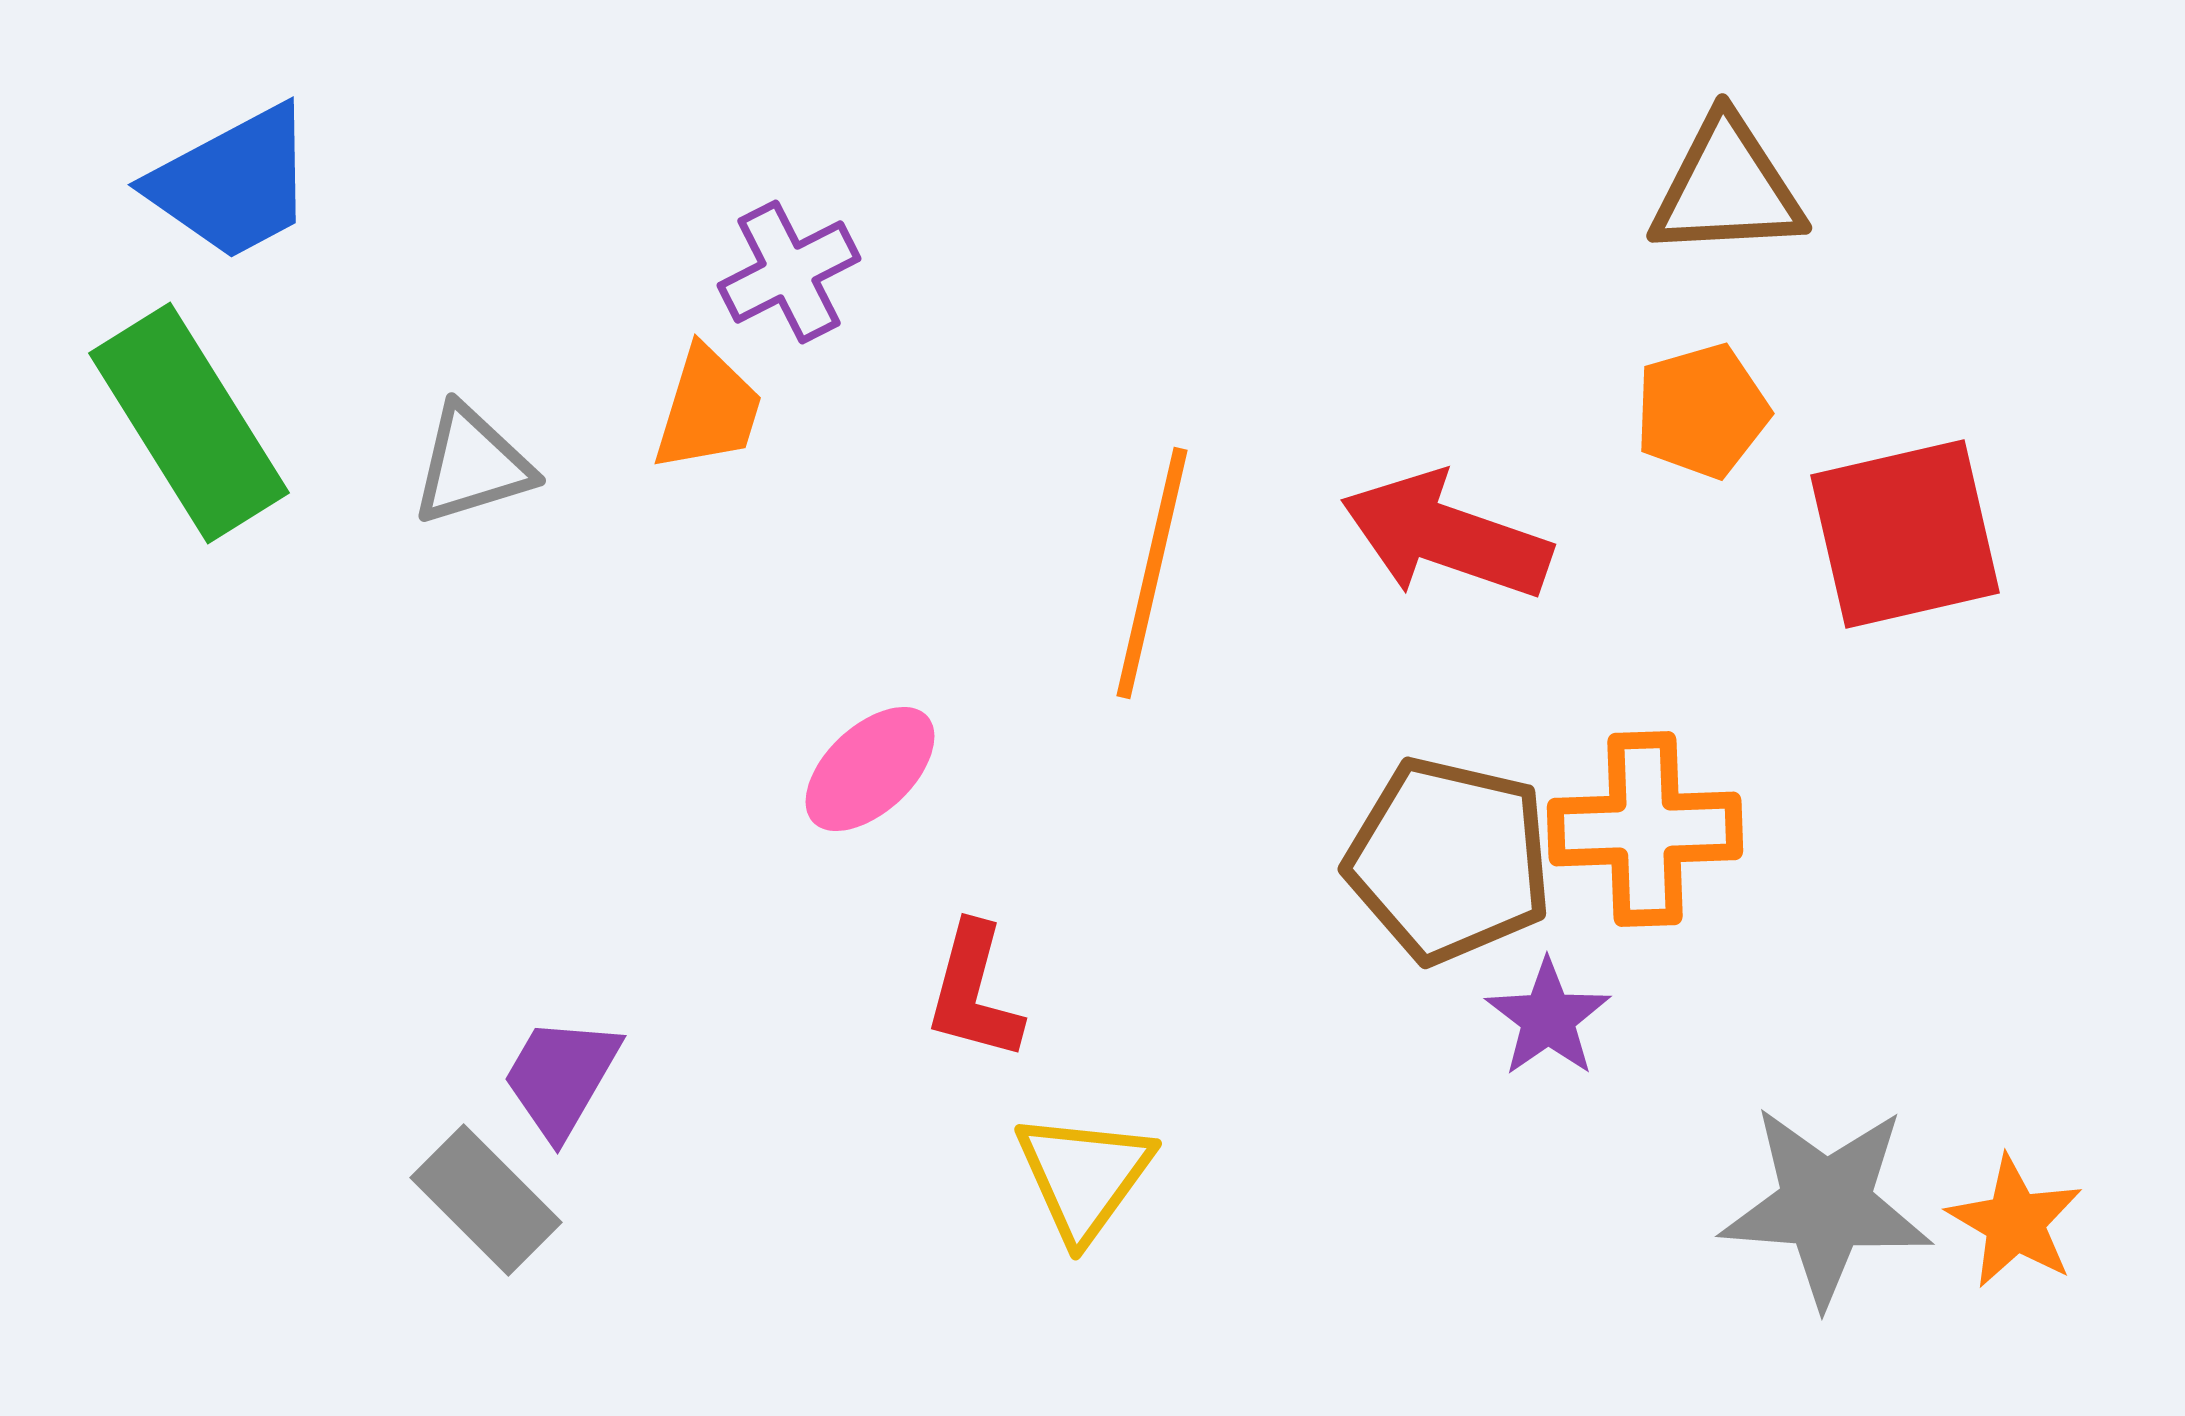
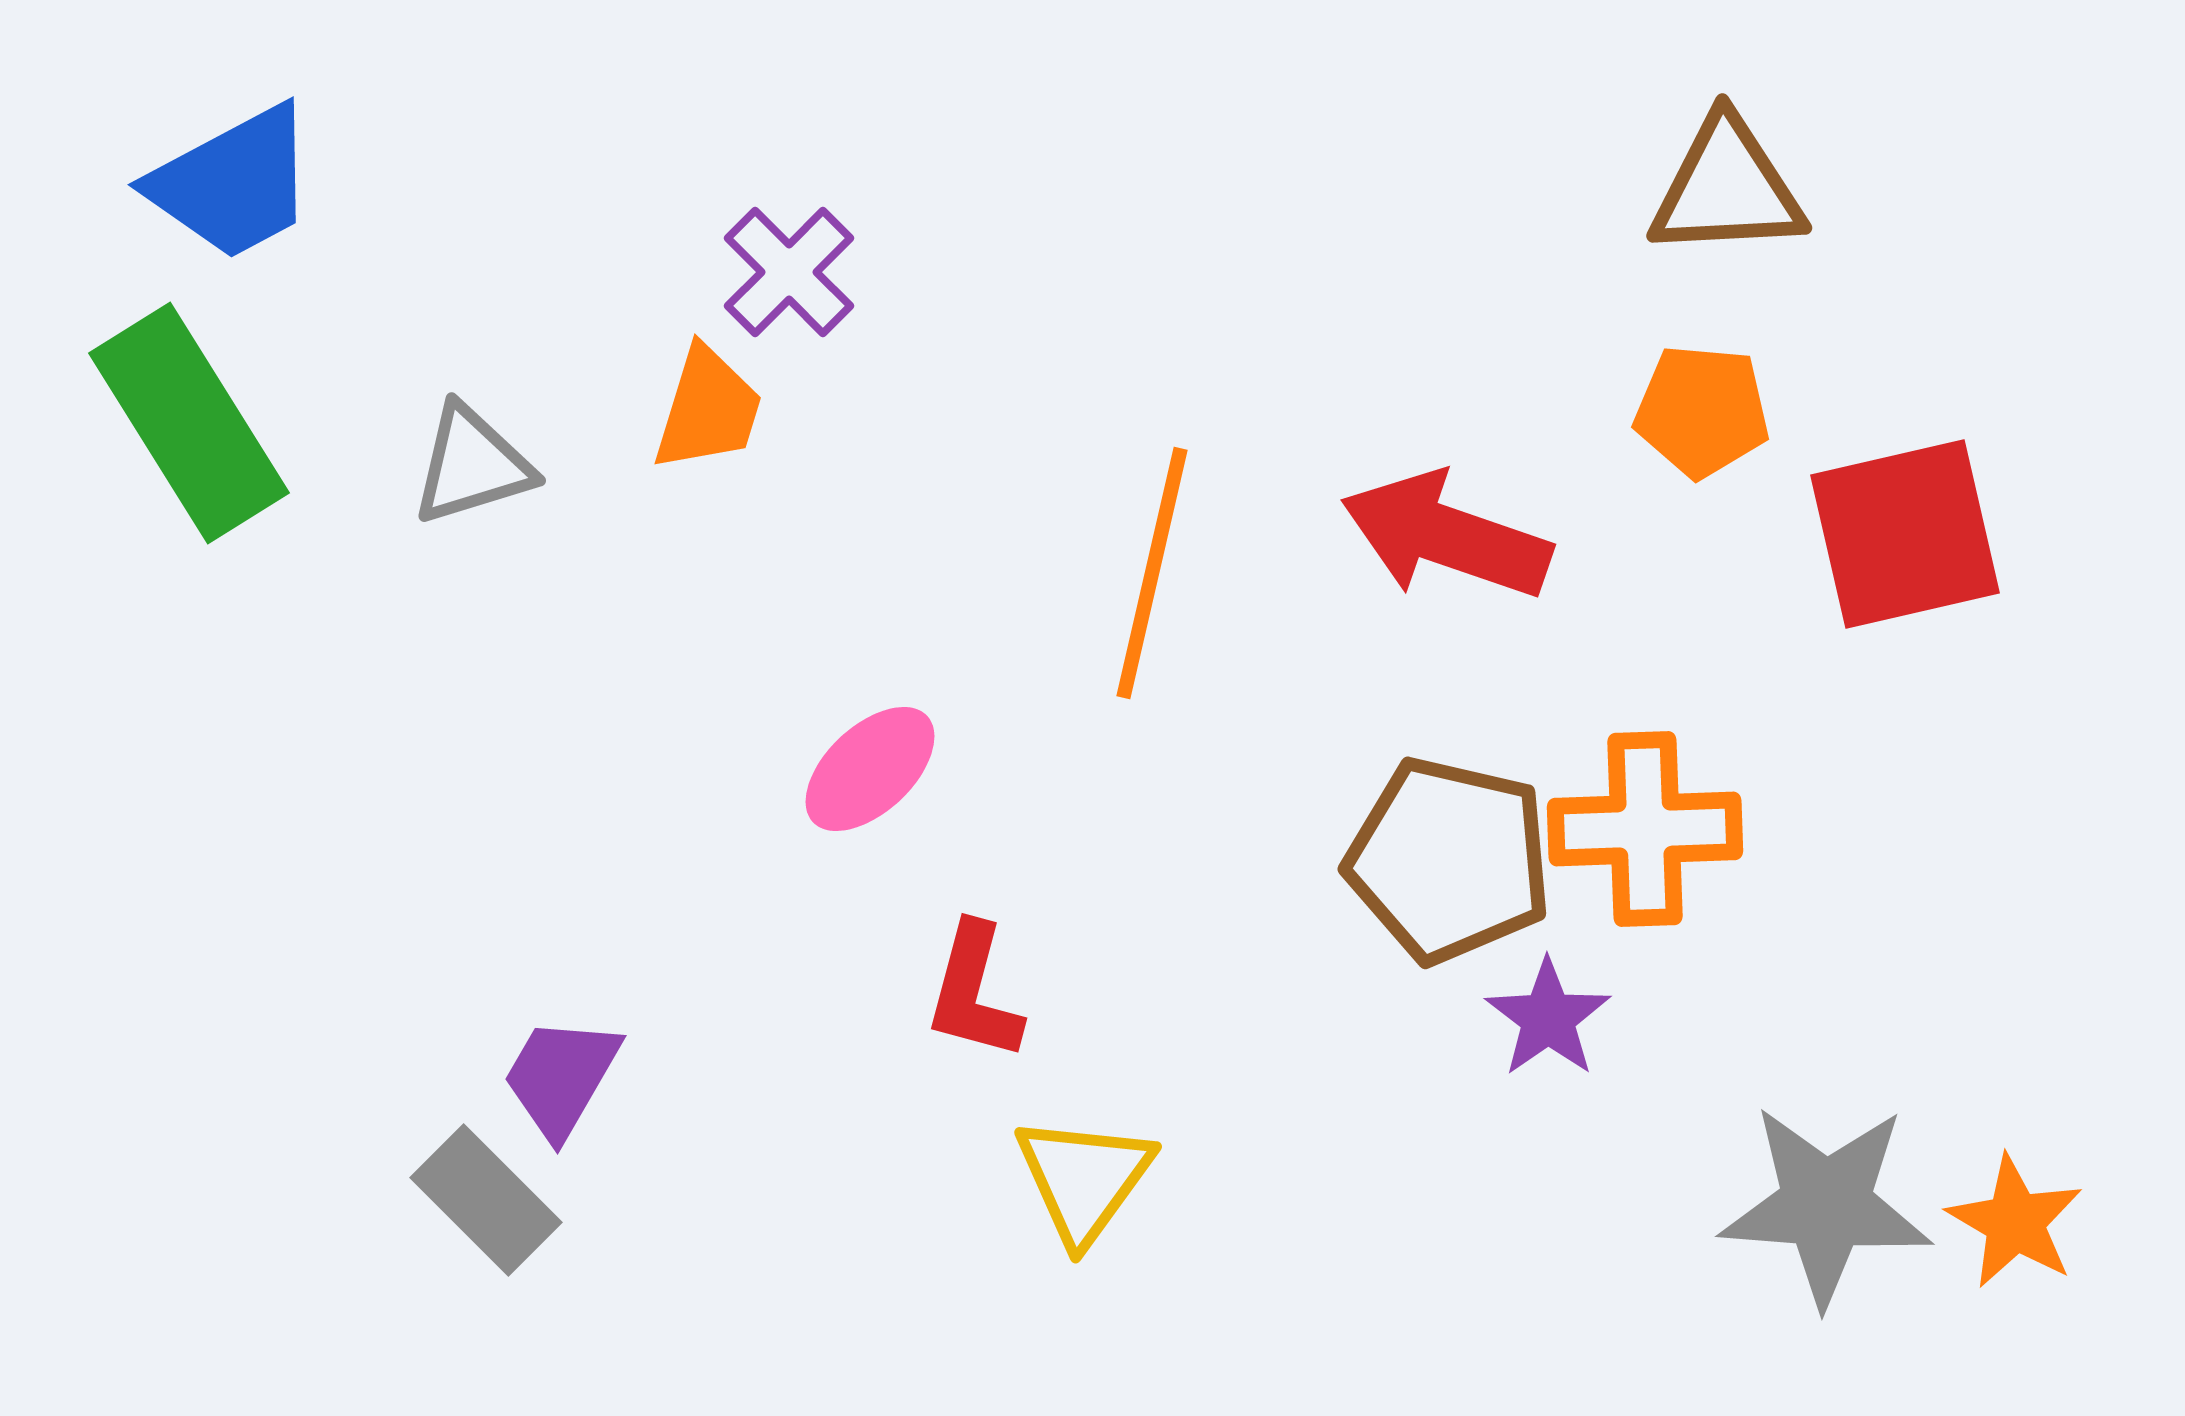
purple cross: rotated 18 degrees counterclockwise
orange pentagon: rotated 21 degrees clockwise
yellow triangle: moved 3 px down
